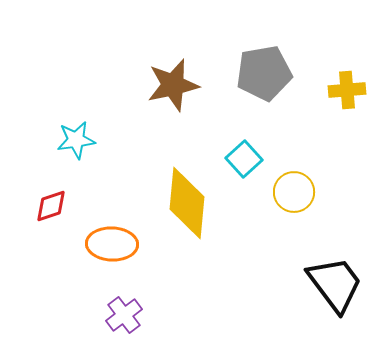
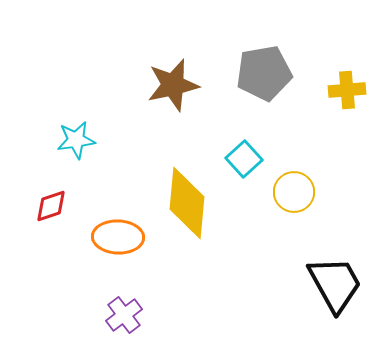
orange ellipse: moved 6 px right, 7 px up
black trapezoid: rotated 8 degrees clockwise
